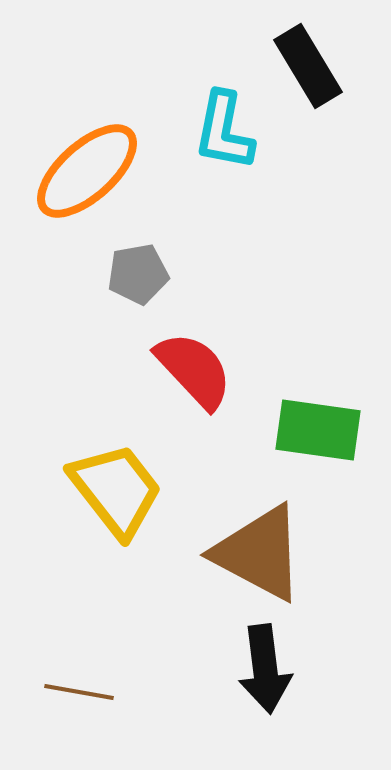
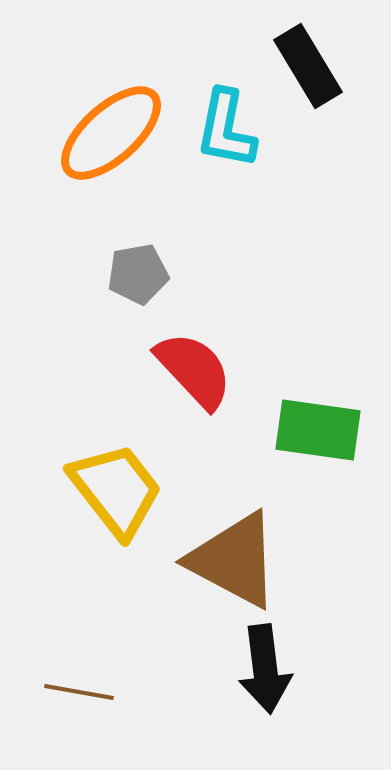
cyan L-shape: moved 2 px right, 2 px up
orange ellipse: moved 24 px right, 38 px up
brown triangle: moved 25 px left, 7 px down
